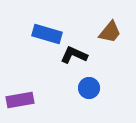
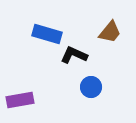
blue circle: moved 2 px right, 1 px up
